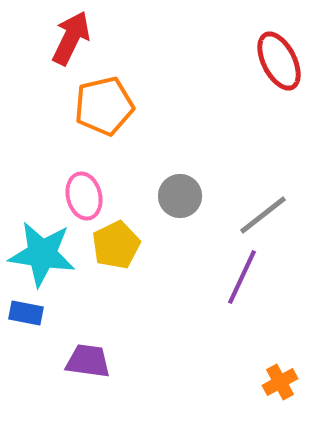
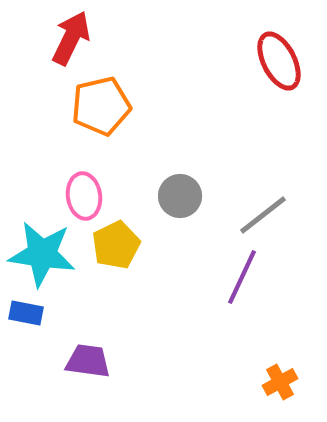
orange pentagon: moved 3 px left
pink ellipse: rotated 6 degrees clockwise
